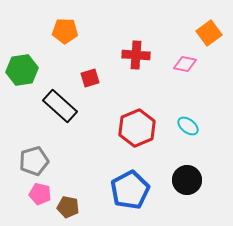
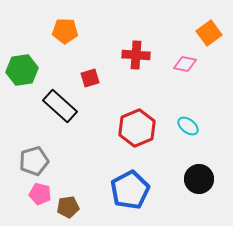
black circle: moved 12 px right, 1 px up
brown pentagon: rotated 20 degrees counterclockwise
